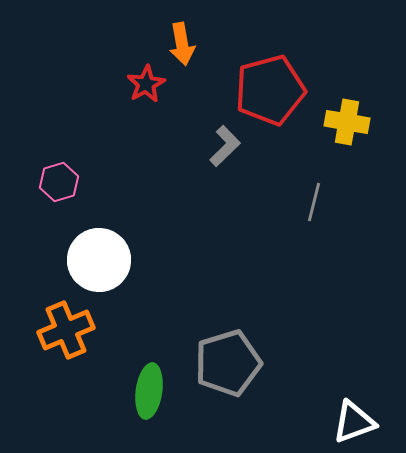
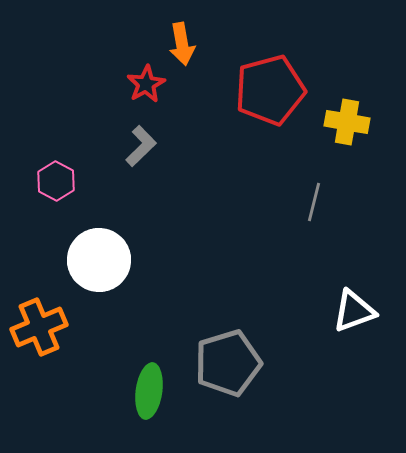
gray L-shape: moved 84 px left
pink hexagon: moved 3 px left, 1 px up; rotated 15 degrees counterclockwise
orange cross: moved 27 px left, 3 px up
white triangle: moved 111 px up
